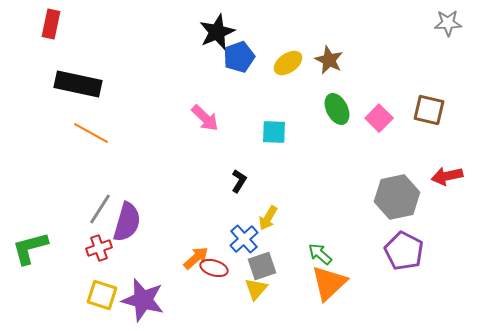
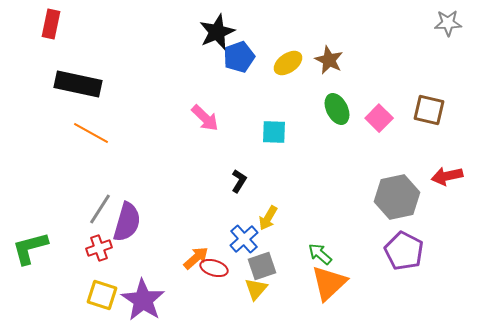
purple star: rotated 18 degrees clockwise
